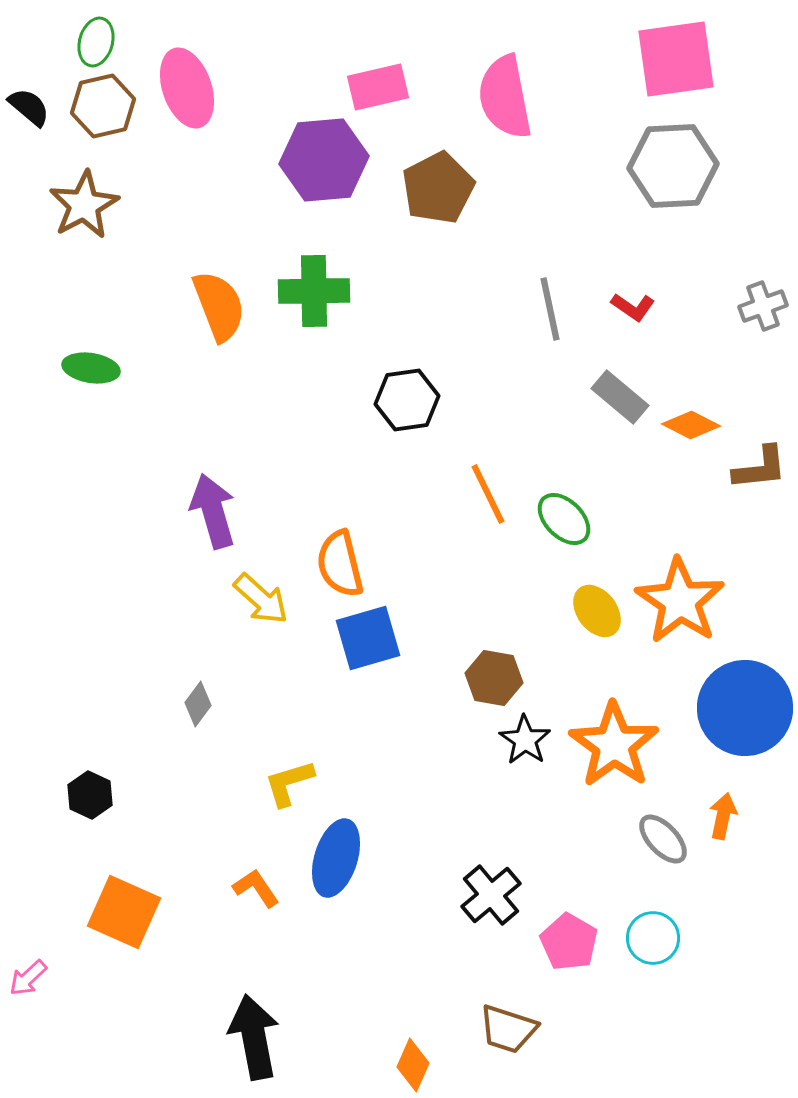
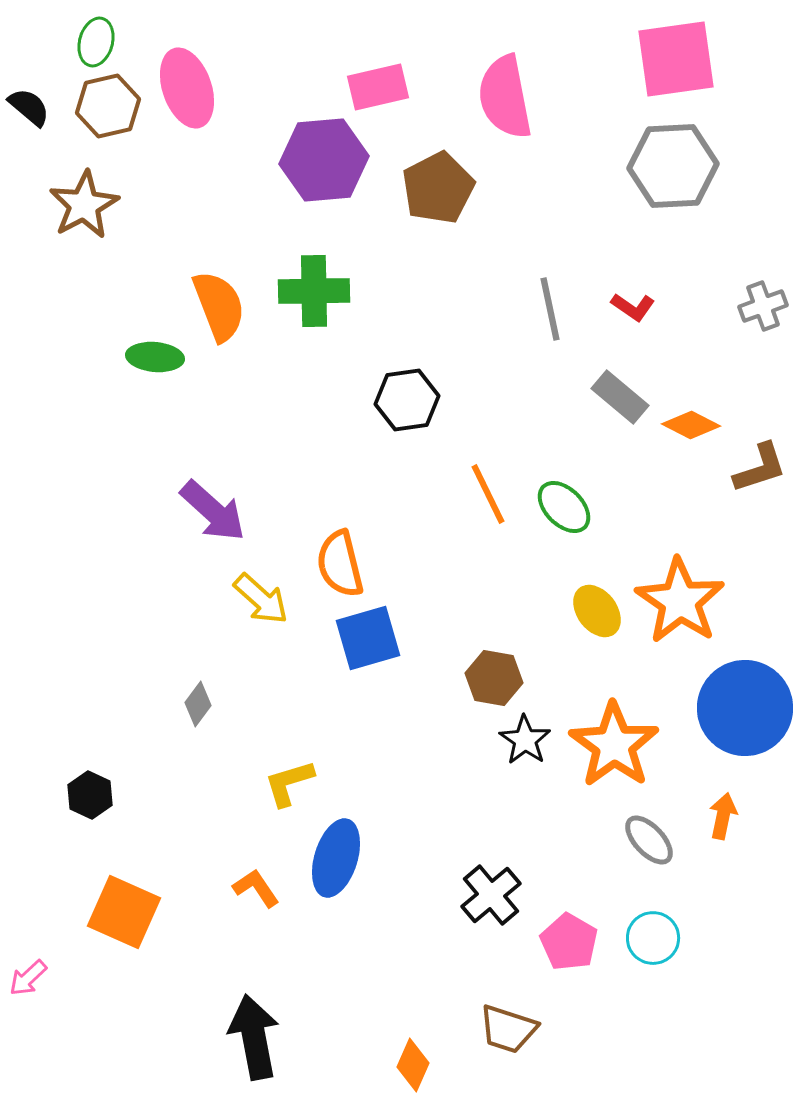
brown hexagon at (103, 106): moved 5 px right
green ellipse at (91, 368): moved 64 px right, 11 px up; rotated 4 degrees counterclockwise
brown L-shape at (760, 468): rotated 12 degrees counterclockwise
purple arrow at (213, 511): rotated 148 degrees clockwise
green ellipse at (564, 519): moved 12 px up
gray ellipse at (663, 839): moved 14 px left, 1 px down
